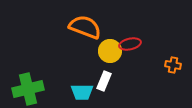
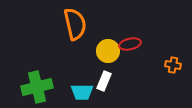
orange semicircle: moved 10 px left, 3 px up; rotated 56 degrees clockwise
yellow circle: moved 2 px left
green cross: moved 9 px right, 2 px up
